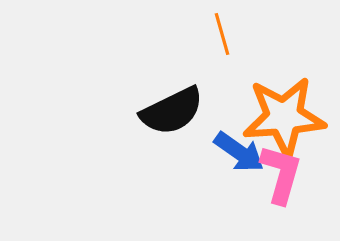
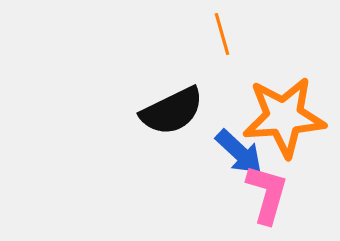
blue arrow: rotated 8 degrees clockwise
pink L-shape: moved 14 px left, 20 px down
